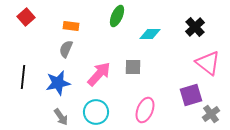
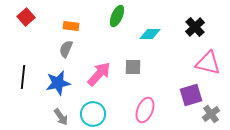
pink triangle: rotated 24 degrees counterclockwise
cyan circle: moved 3 px left, 2 px down
